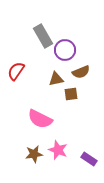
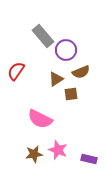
gray rectangle: rotated 10 degrees counterclockwise
purple circle: moved 1 px right
brown triangle: rotated 21 degrees counterclockwise
purple rectangle: rotated 21 degrees counterclockwise
